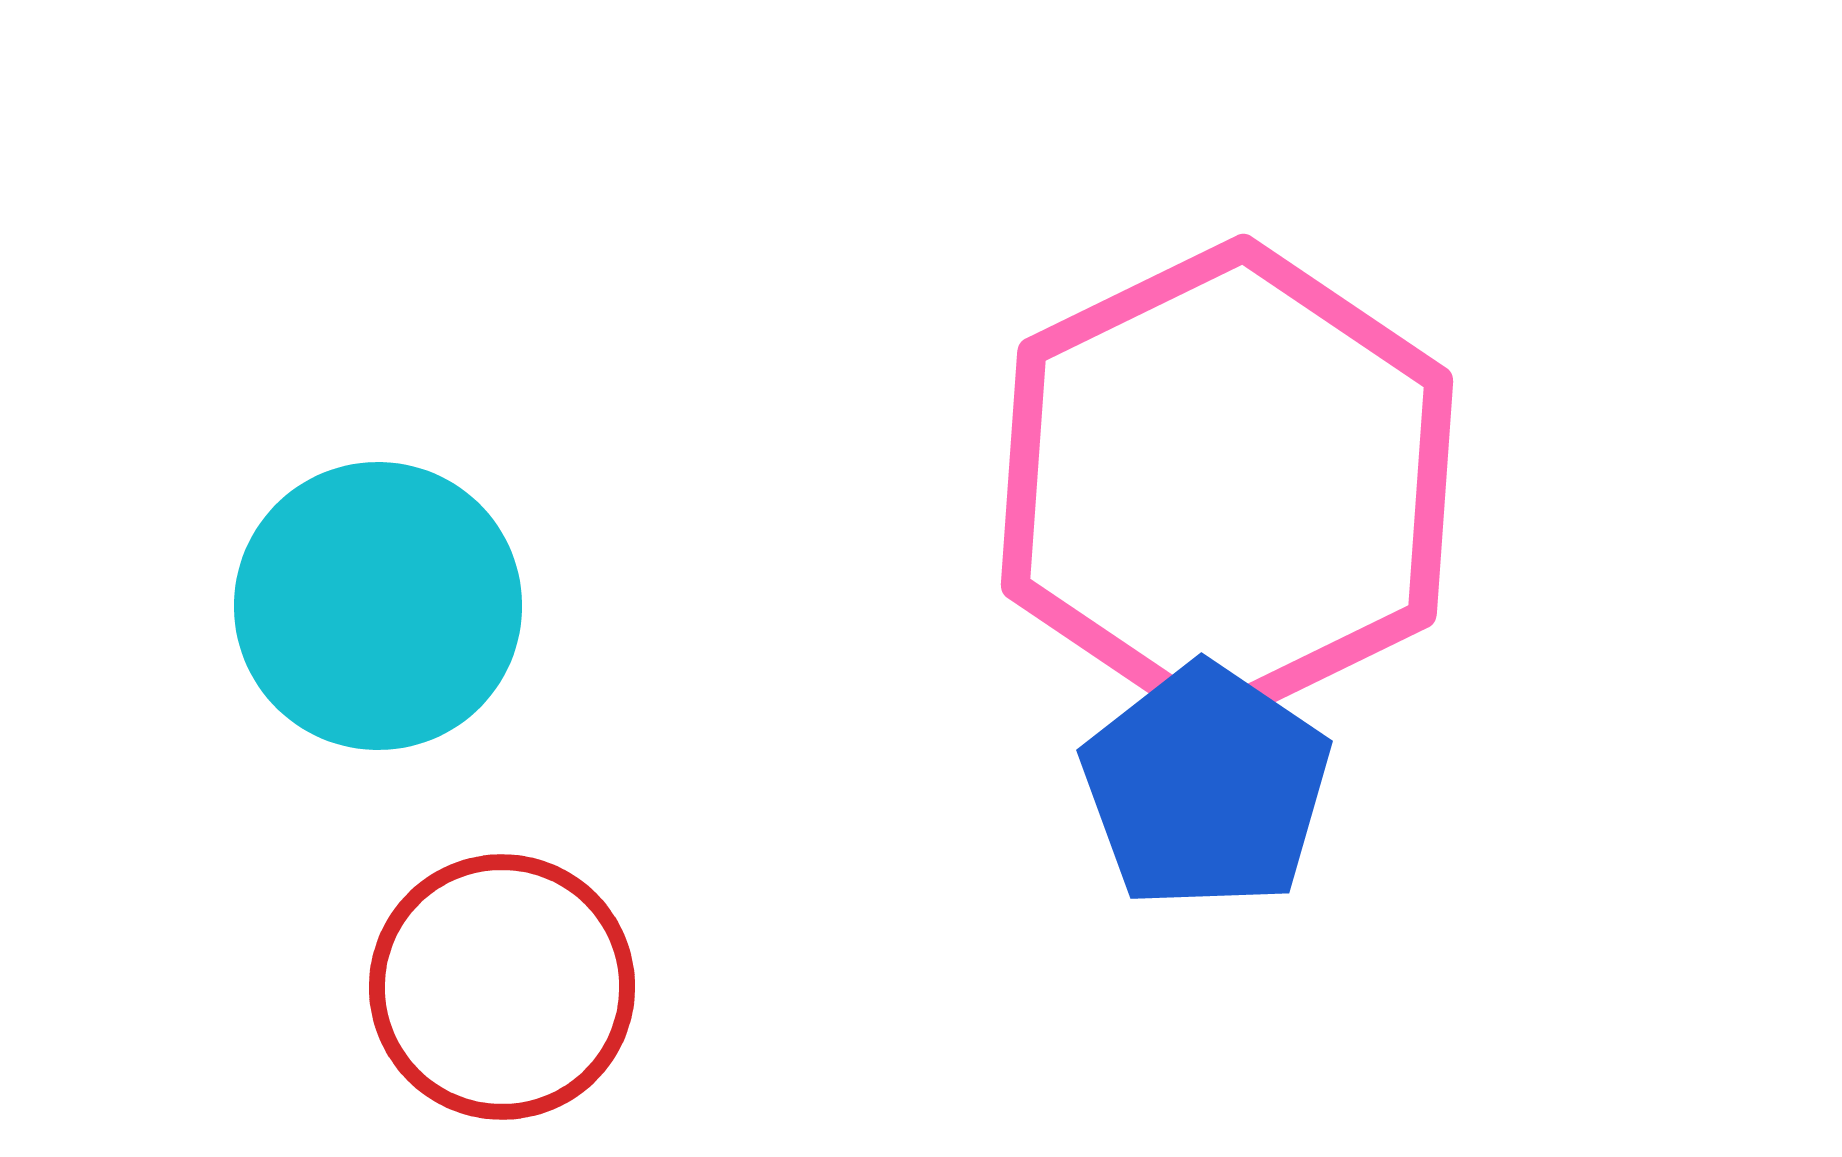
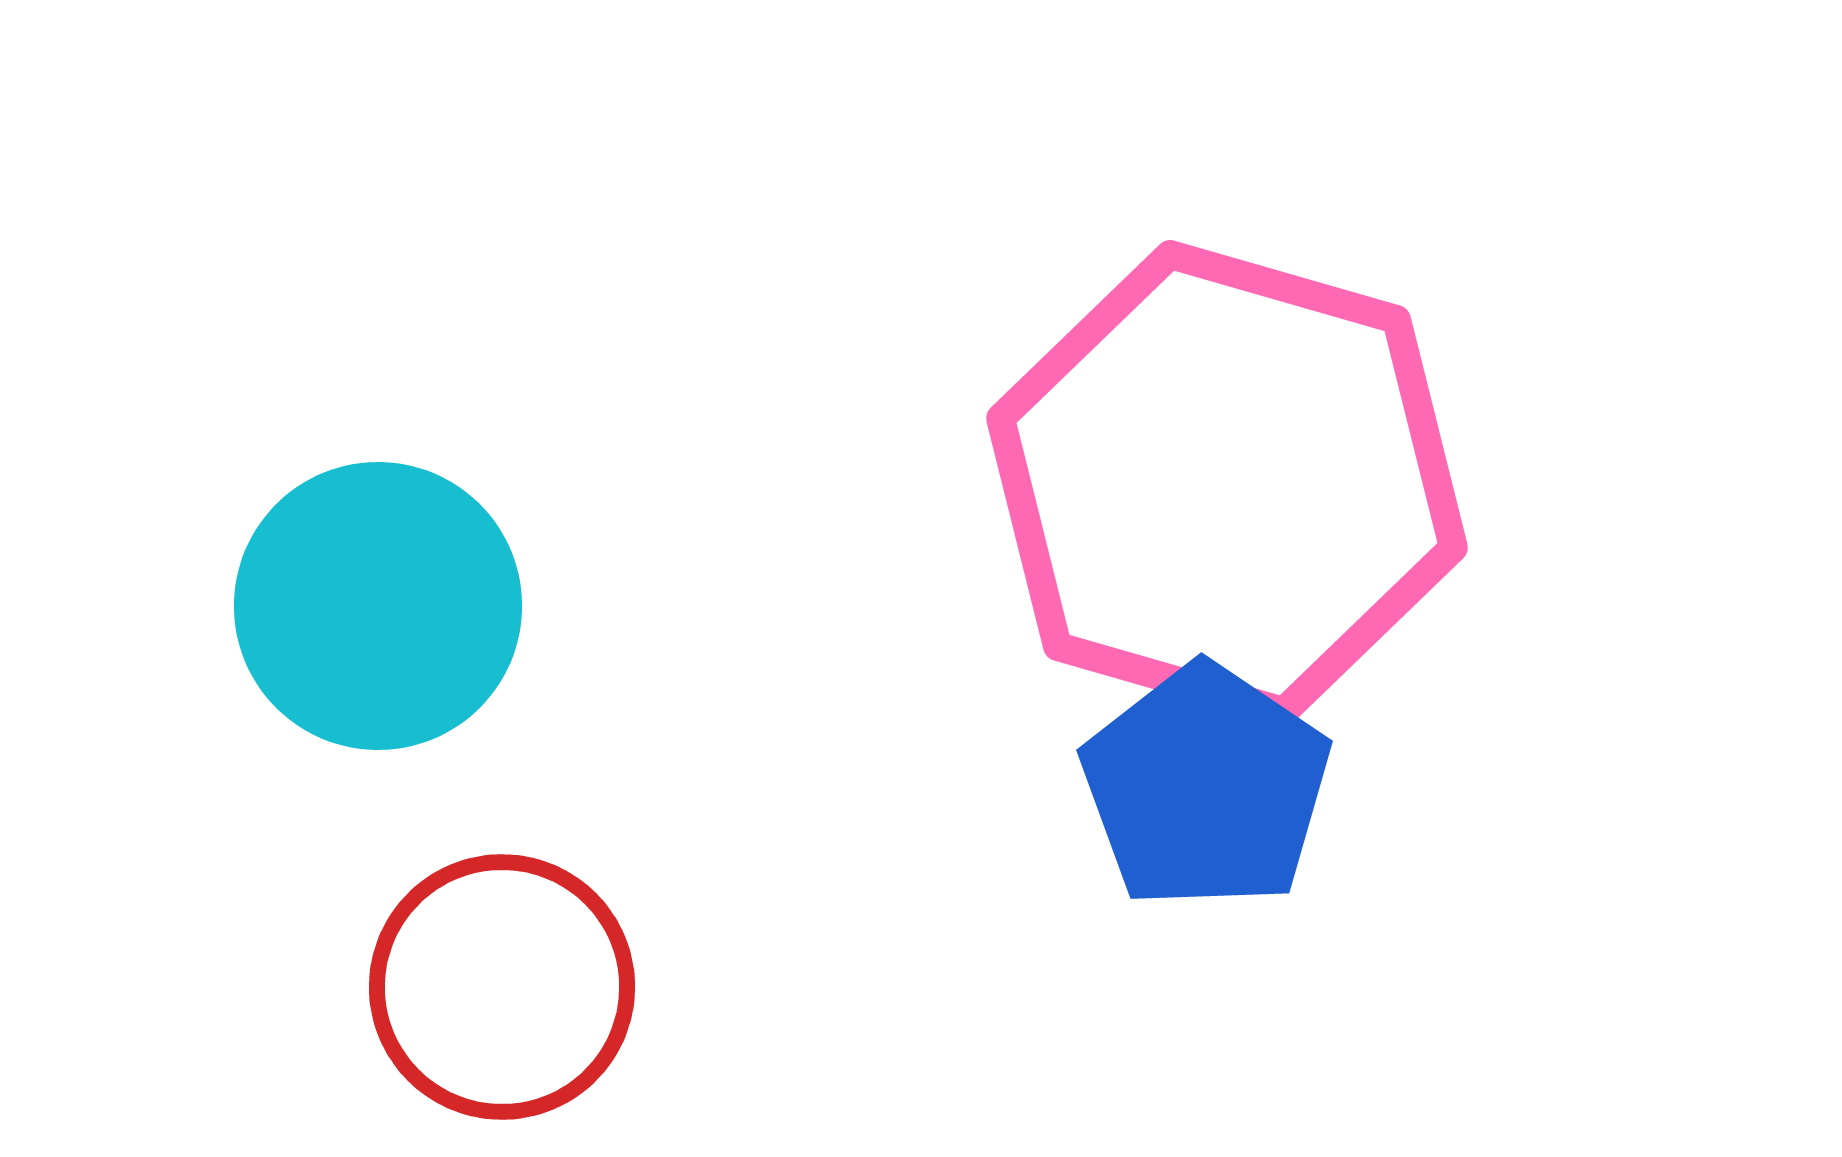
pink hexagon: rotated 18 degrees counterclockwise
